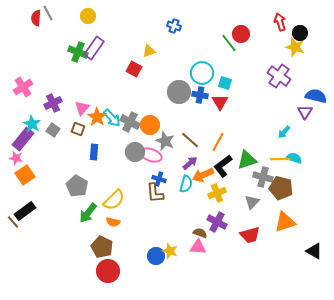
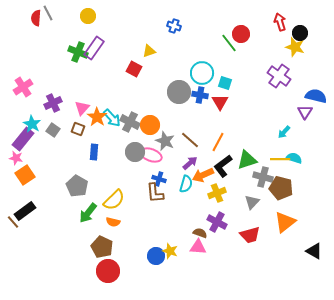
orange triangle at (285, 222): rotated 20 degrees counterclockwise
